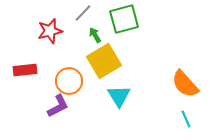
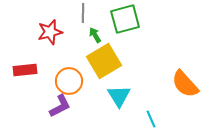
gray line: rotated 42 degrees counterclockwise
green square: moved 1 px right
red star: moved 1 px down
purple L-shape: moved 2 px right
cyan line: moved 35 px left
